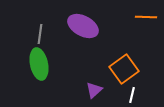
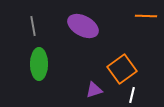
orange line: moved 1 px up
gray line: moved 7 px left, 8 px up; rotated 18 degrees counterclockwise
green ellipse: rotated 12 degrees clockwise
orange square: moved 2 px left
purple triangle: rotated 24 degrees clockwise
